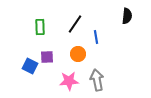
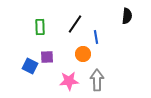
orange circle: moved 5 px right
gray arrow: rotated 10 degrees clockwise
